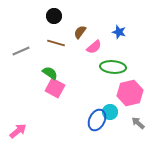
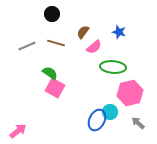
black circle: moved 2 px left, 2 px up
brown semicircle: moved 3 px right
gray line: moved 6 px right, 5 px up
